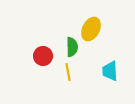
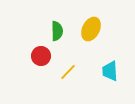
green semicircle: moved 15 px left, 16 px up
red circle: moved 2 px left
yellow line: rotated 54 degrees clockwise
